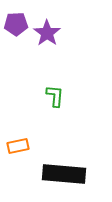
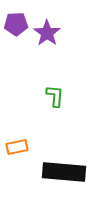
orange rectangle: moved 1 px left, 1 px down
black rectangle: moved 2 px up
